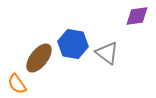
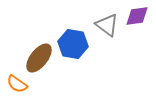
gray triangle: moved 28 px up
orange semicircle: rotated 20 degrees counterclockwise
